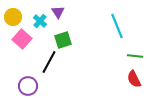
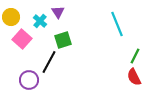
yellow circle: moved 2 px left
cyan line: moved 2 px up
green line: rotated 70 degrees counterclockwise
red semicircle: moved 2 px up
purple circle: moved 1 px right, 6 px up
